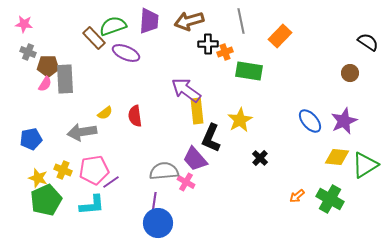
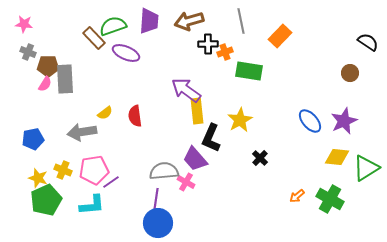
blue pentagon at (31, 139): moved 2 px right
green triangle at (365, 165): moved 1 px right, 3 px down
purple line at (154, 203): moved 2 px right, 4 px up
